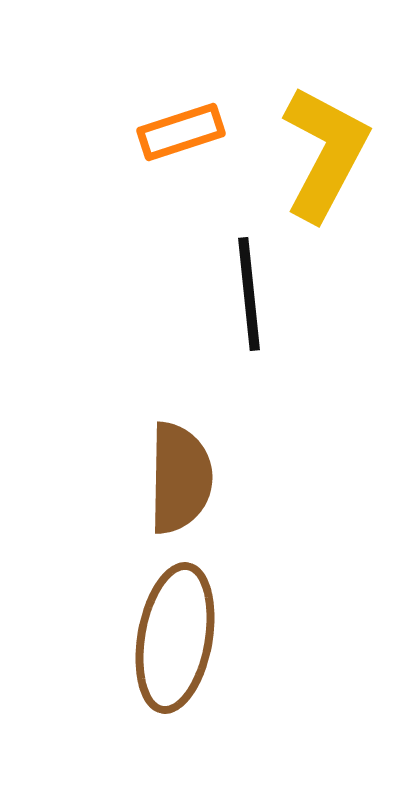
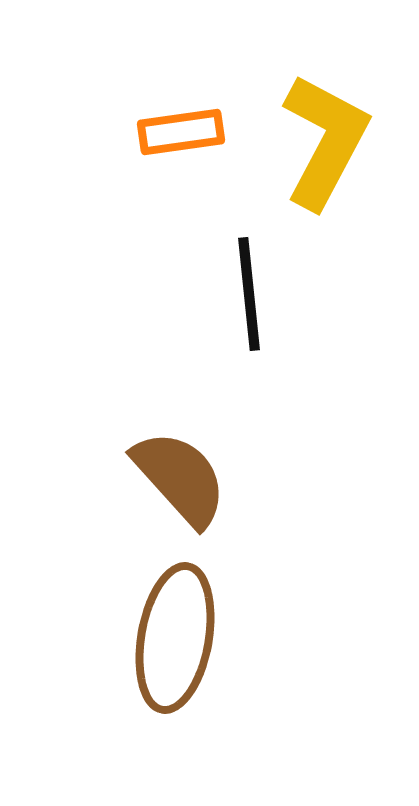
orange rectangle: rotated 10 degrees clockwise
yellow L-shape: moved 12 px up
brown semicircle: rotated 43 degrees counterclockwise
